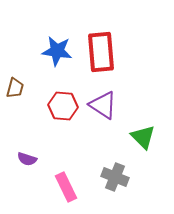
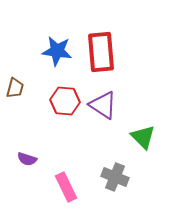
red hexagon: moved 2 px right, 5 px up
